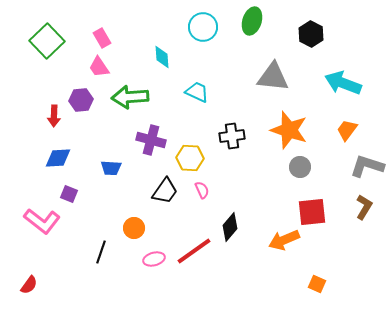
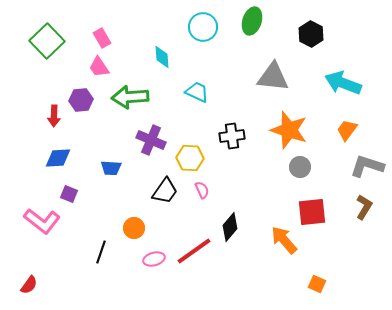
purple cross: rotated 8 degrees clockwise
orange arrow: rotated 72 degrees clockwise
